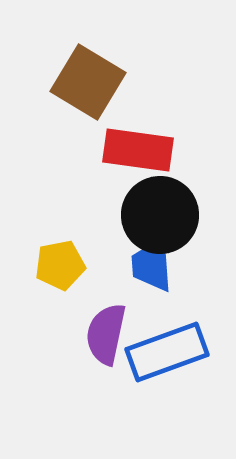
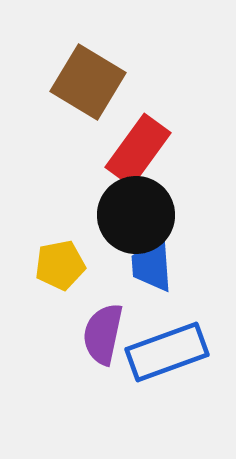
red rectangle: rotated 62 degrees counterclockwise
black circle: moved 24 px left
purple semicircle: moved 3 px left
